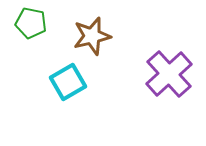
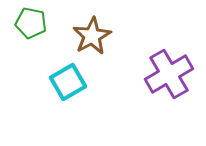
brown star: rotated 15 degrees counterclockwise
purple cross: rotated 12 degrees clockwise
